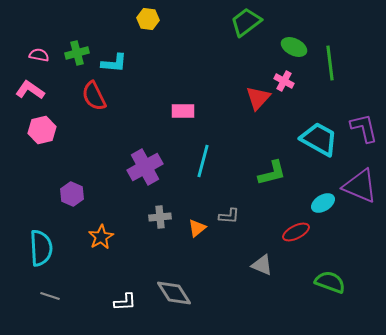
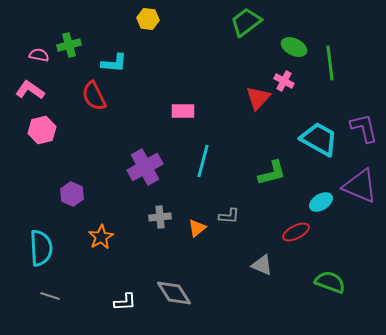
green cross: moved 8 px left, 8 px up
cyan ellipse: moved 2 px left, 1 px up
